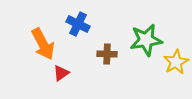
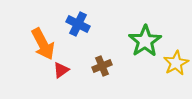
green star: moved 1 px left, 1 px down; rotated 24 degrees counterclockwise
brown cross: moved 5 px left, 12 px down; rotated 24 degrees counterclockwise
yellow star: moved 1 px down
red triangle: moved 3 px up
